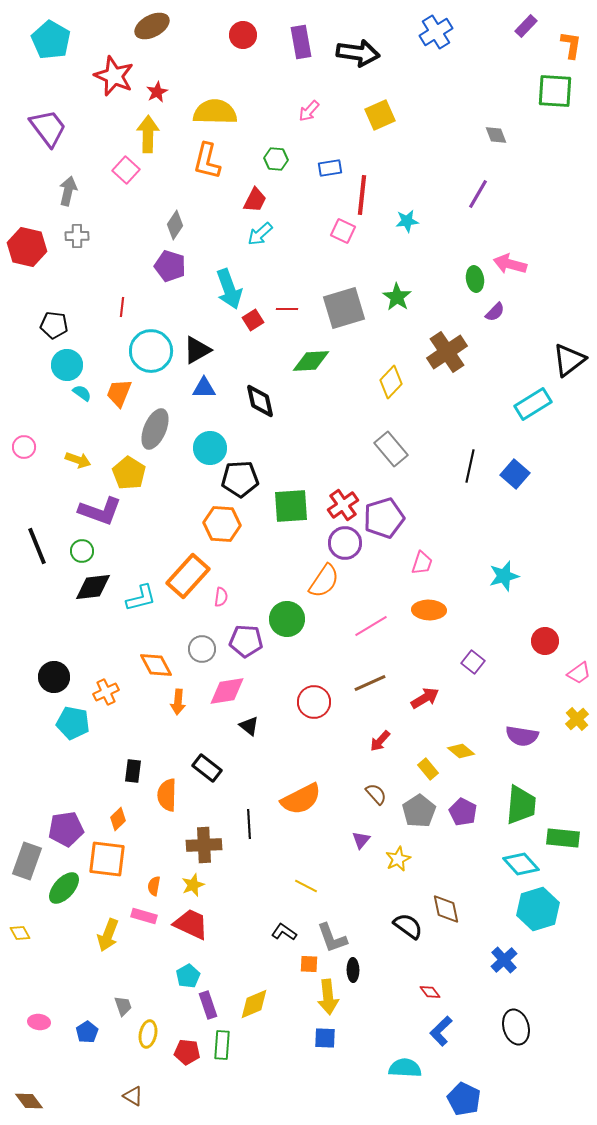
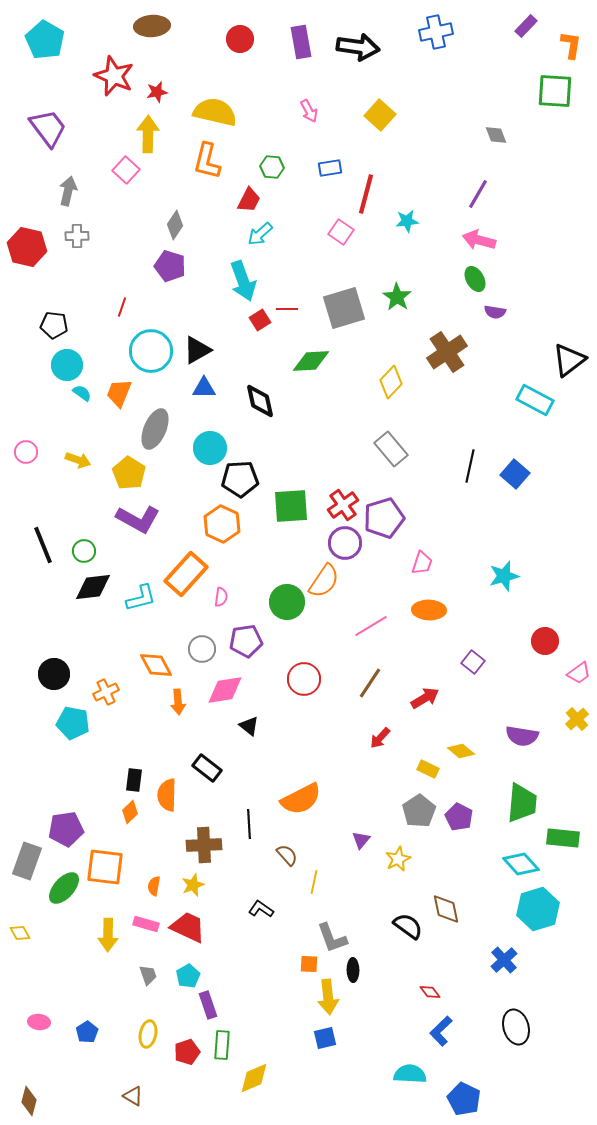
brown ellipse at (152, 26): rotated 24 degrees clockwise
blue cross at (436, 32): rotated 20 degrees clockwise
red circle at (243, 35): moved 3 px left, 4 px down
cyan pentagon at (51, 40): moved 6 px left
black arrow at (358, 53): moved 6 px up
red star at (157, 92): rotated 15 degrees clockwise
pink arrow at (309, 111): rotated 70 degrees counterclockwise
yellow semicircle at (215, 112): rotated 12 degrees clockwise
yellow square at (380, 115): rotated 24 degrees counterclockwise
green hexagon at (276, 159): moved 4 px left, 8 px down
red line at (362, 195): moved 4 px right, 1 px up; rotated 9 degrees clockwise
red trapezoid at (255, 200): moved 6 px left
pink square at (343, 231): moved 2 px left, 1 px down; rotated 10 degrees clockwise
pink arrow at (510, 264): moved 31 px left, 24 px up
green ellipse at (475, 279): rotated 20 degrees counterclockwise
cyan arrow at (229, 289): moved 14 px right, 8 px up
red line at (122, 307): rotated 12 degrees clockwise
purple semicircle at (495, 312): rotated 55 degrees clockwise
red square at (253, 320): moved 7 px right
cyan rectangle at (533, 404): moved 2 px right, 4 px up; rotated 60 degrees clockwise
pink circle at (24, 447): moved 2 px right, 5 px down
purple L-shape at (100, 511): moved 38 px right, 8 px down; rotated 9 degrees clockwise
orange hexagon at (222, 524): rotated 21 degrees clockwise
black line at (37, 546): moved 6 px right, 1 px up
green circle at (82, 551): moved 2 px right
orange rectangle at (188, 576): moved 2 px left, 2 px up
green circle at (287, 619): moved 17 px up
purple pentagon at (246, 641): rotated 12 degrees counterclockwise
black circle at (54, 677): moved 3 px up
brown line at (370, 683): rotated 32 degrees counterclockwise
pink diamond at (227, 691): moved 2 px left, 1 px up
orange arrow at (178, 702): rotated 10 degrees counterclockwise
red circle at (314, 702): moved 10 px left, 23 px up
red arrow at (380, 741): moved 3 px up
yellow rectangle at (428, 769): rotated 25 degrees counterclockwise
black rectangle at (133, 771): moved 1 px right, 9 px down
brown semicircle at (376, 794): moved 89 px left, 61 px down
green trapezoid at (521, 805): moved 1 px right, 2 px up
purple pentagon at (463, 812): moved 4 px left, 5 px down
orange diamond at (118, 819): moved 12 px right, 7 px up
orange square at (107, 859): moved 2 px left, 8 px down
yellow line at (306, 886): moved 8 px right, 4 px up; rotated 75 degrees clockwise
pink rectangle at (144, 916): moved 2 px right, 8 px down
red trapezoid at (191, 924): moved 3 px left, 3 px down
black L-shape at (284, 932): moved 23 px left, 23 px up
yellow arrow at (108, 935): rotated 20 degrees counterclockwise
yellow diamond at (254, 1004): moved 74 px down
gray trapezoid at (123, 1006): moved 25 px right, 31 px up
blue square at (325, 1038): rotated 15 degrees counterclockwise
red pentagon at (187, 1052): rotated 25 degrees counterclockwise
cyan semicircle at (405, 1068): moved 5 px right, 6 px down
brown diamond at (29, 1101): rotated 52 degrees clockwise
